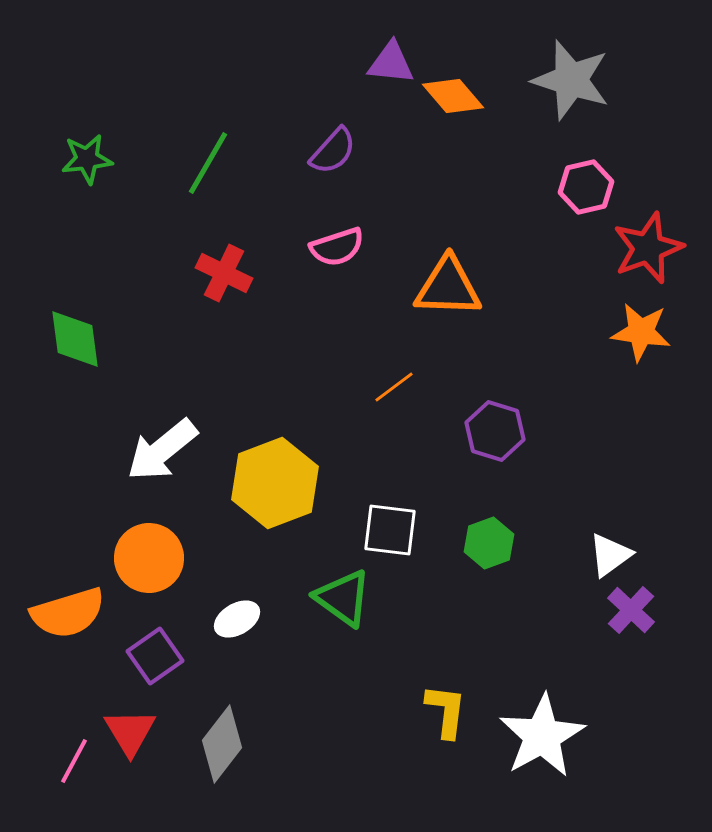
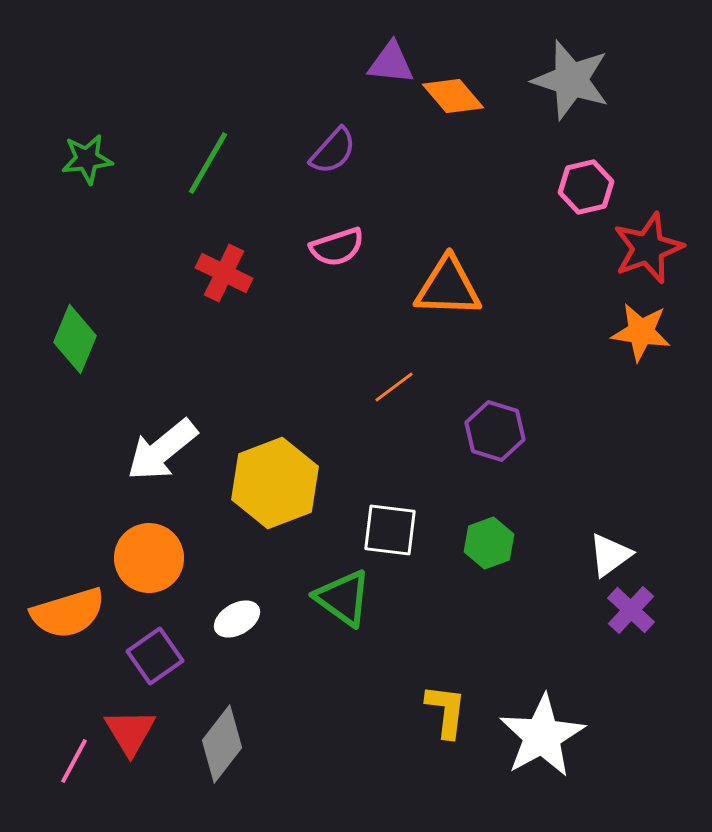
green diamond: rotated 30 degrees clockwise
